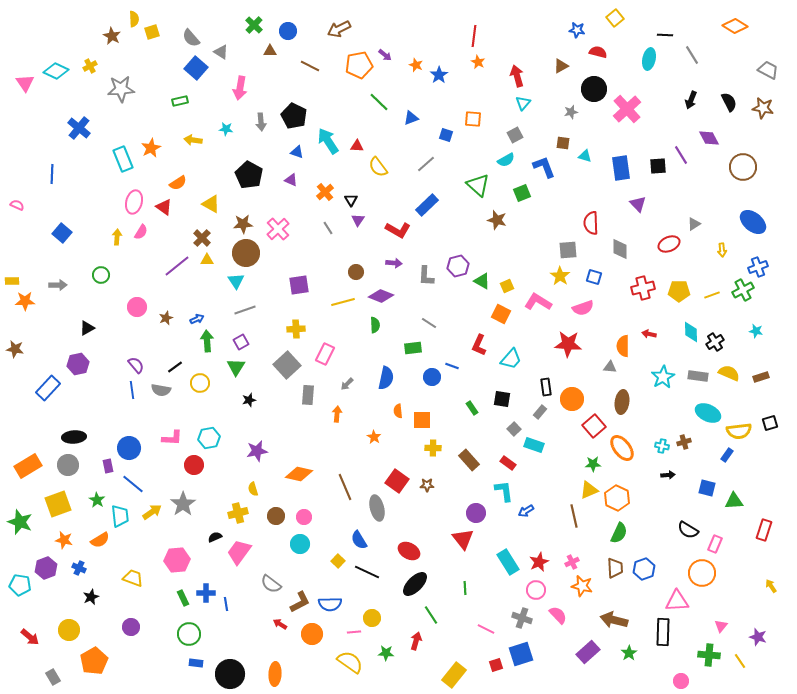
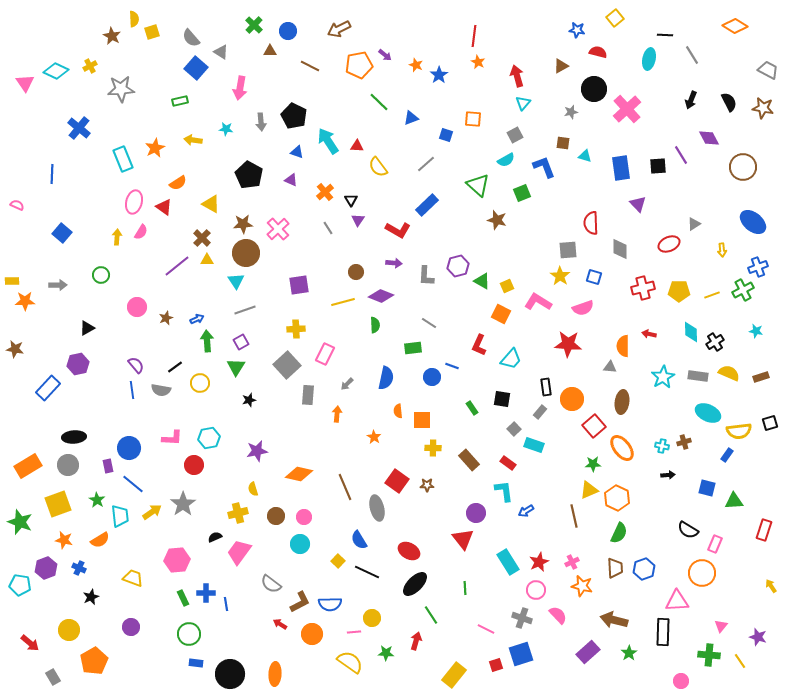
orange star at (151, 148): moved 4 px right
red arrow at (30, 637): moved 6 px down
